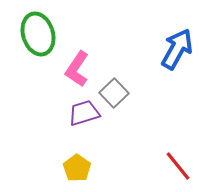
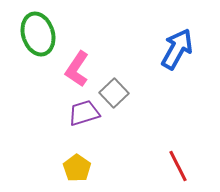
red line: rotated 12 degrees clockwise
